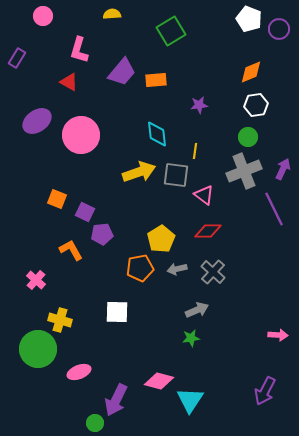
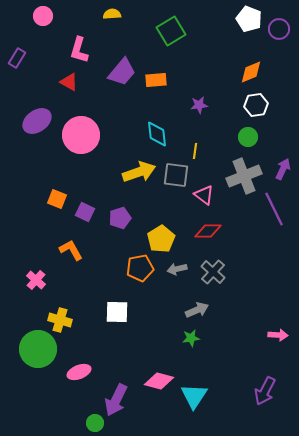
gray cross at (244, 171): moved 5 px down
purple pentagon at (102, 234): moved 18 px right, 16 px up; rotated 10 degrees counterclockwise
cyan triangle at (190, 400): moved 4 px right, 4 px up
